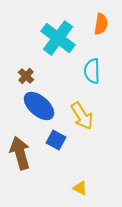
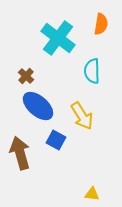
blue ellipse: moved 1 px left
yellow triangle: moved 12 px right, 6 px down; rotated 21 degrees counterclockwise
